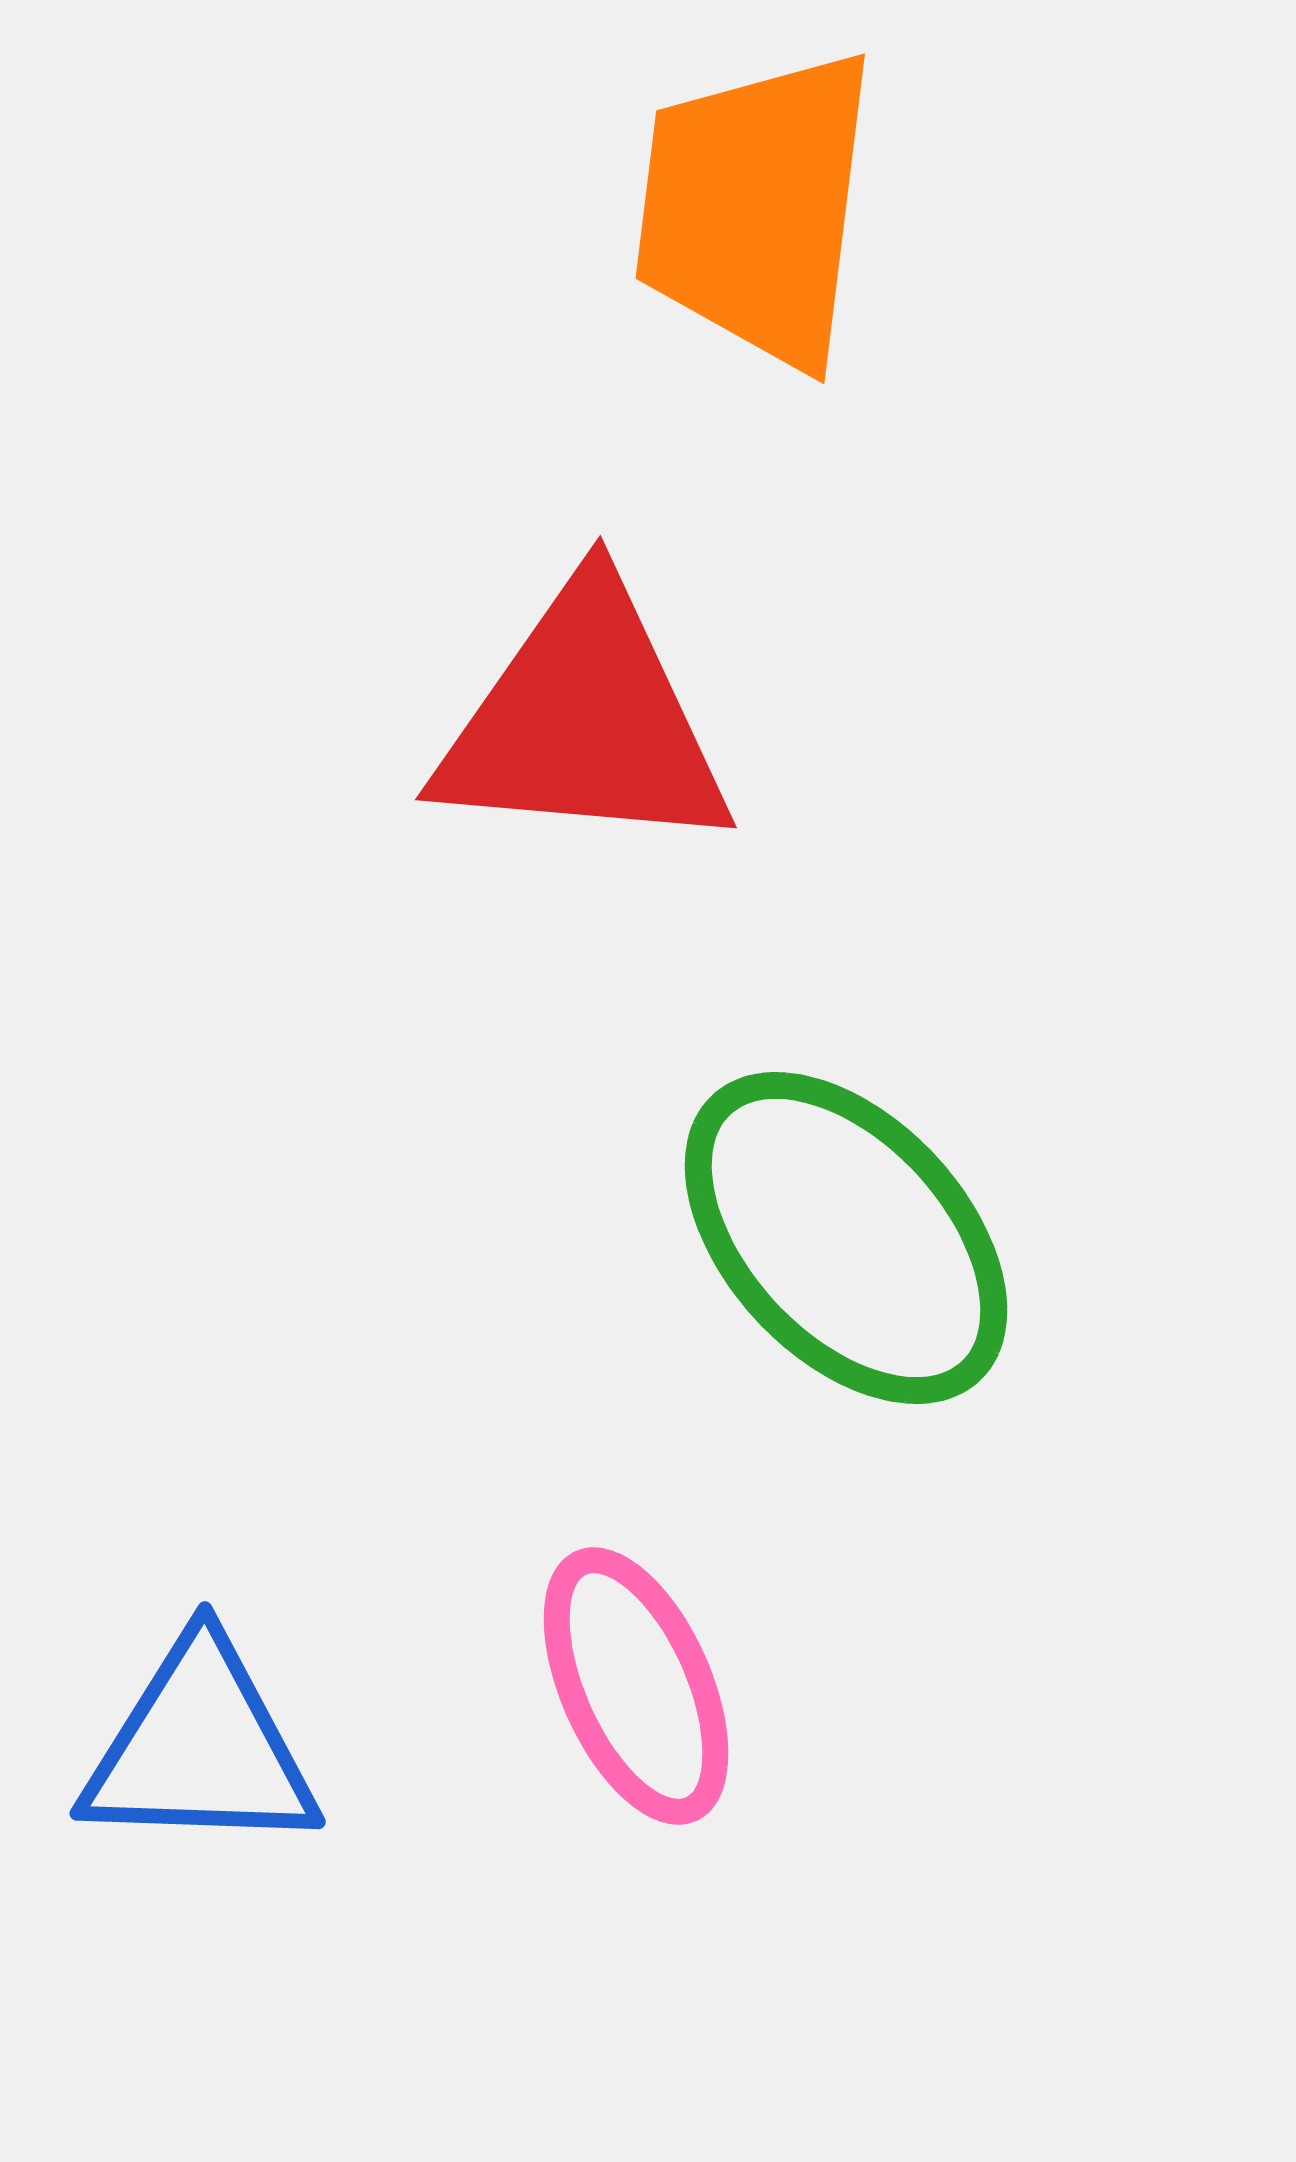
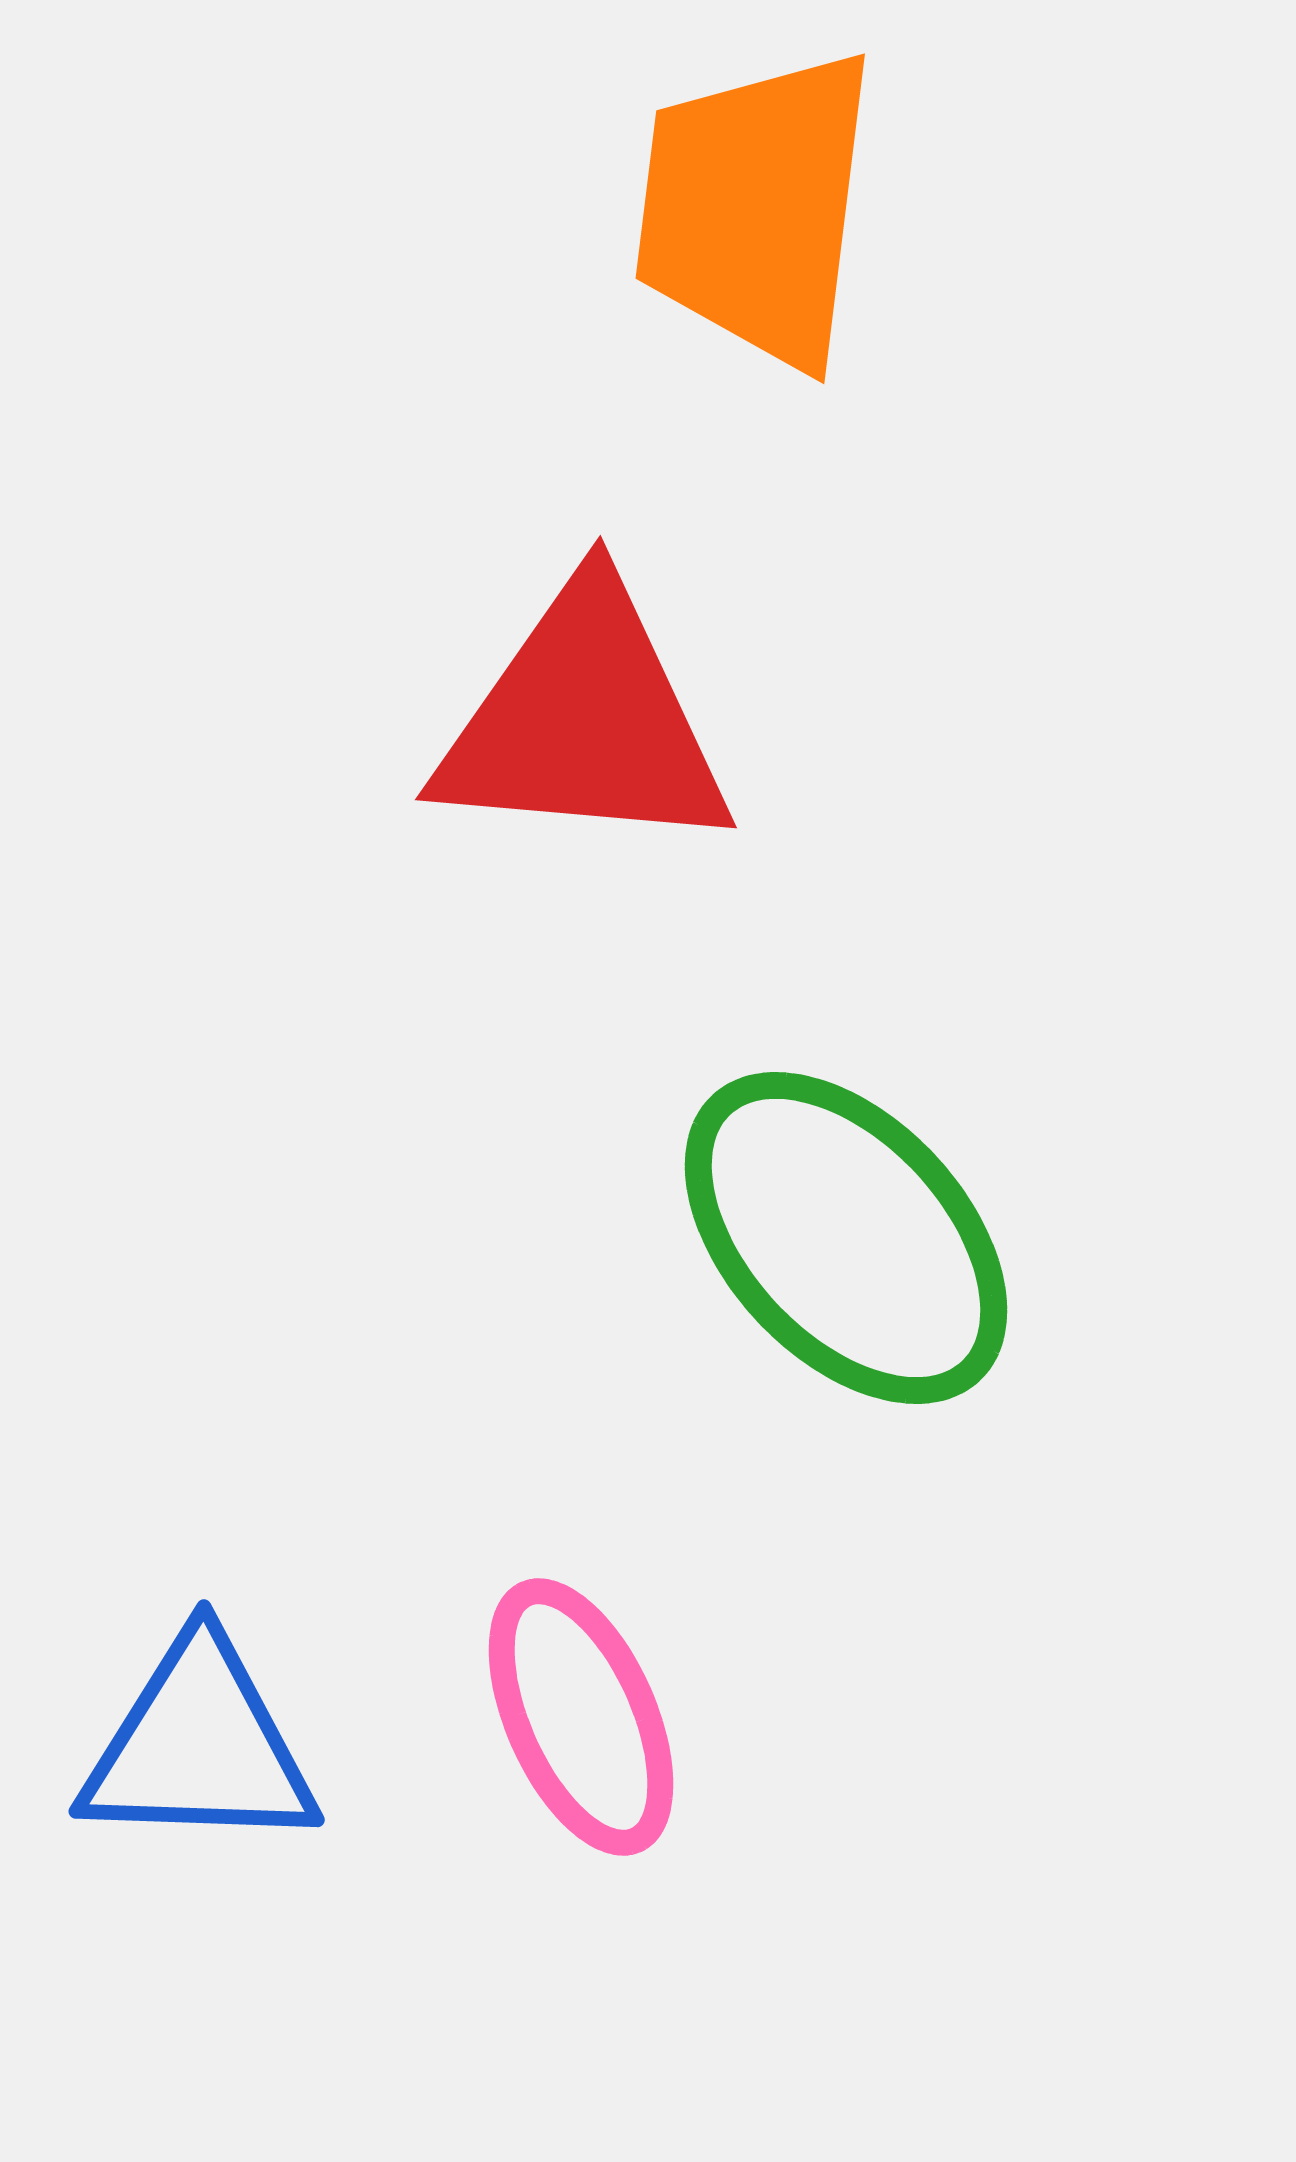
pink ellipse: moved 55 px left, 31 px down
blue triangle: moved 1 px left, 2 px up
